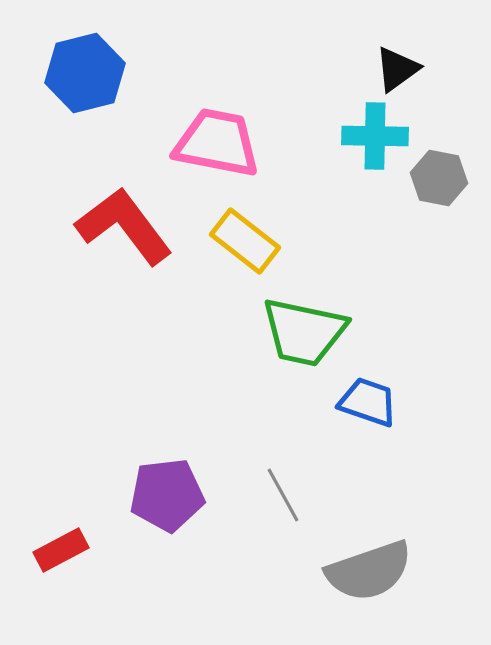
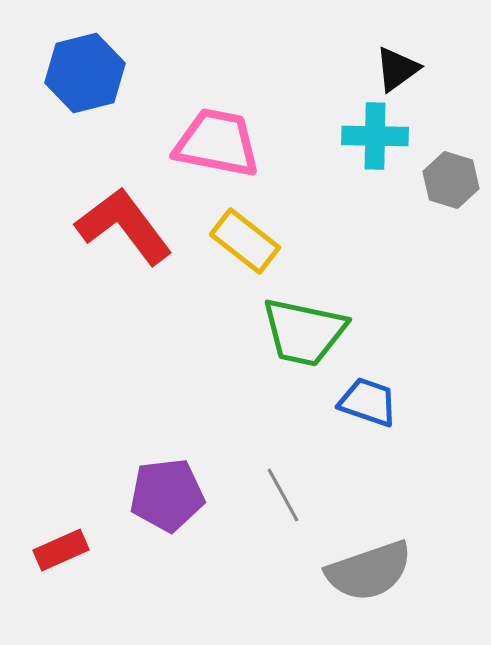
gray hexagon: moved 12 px right, 2 px down; rotated 6 degrees clockwise
red rectangle: rotated 4 degrees clockwise
